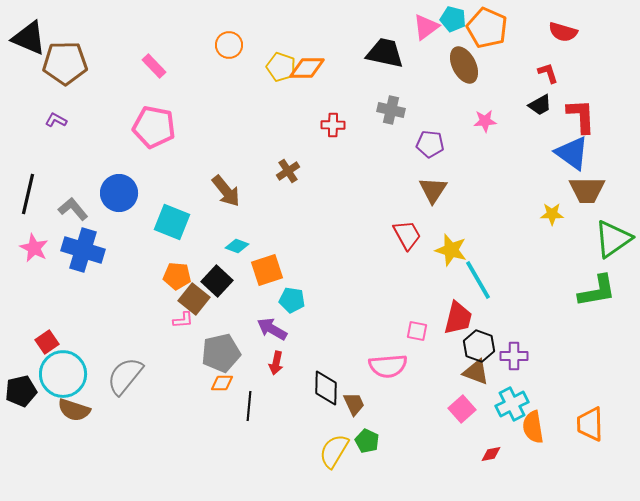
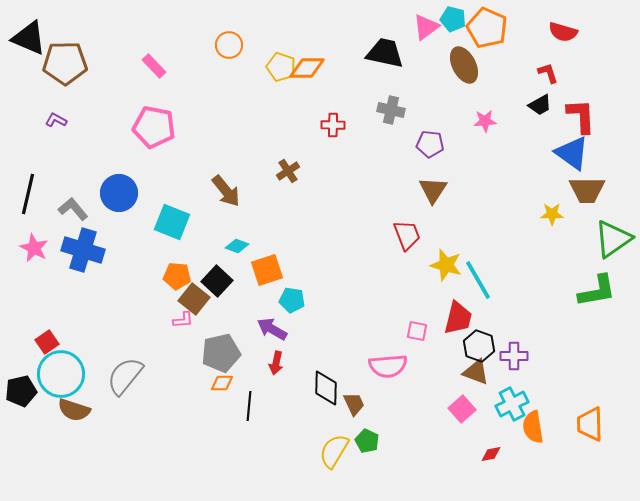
red trapezoid at (407, 235): rotated 8 degrees clockwise
yellow star at (451, 250): moved 5 px left, 15 px down
cyan circle at (63, 374): moved 2 px left
